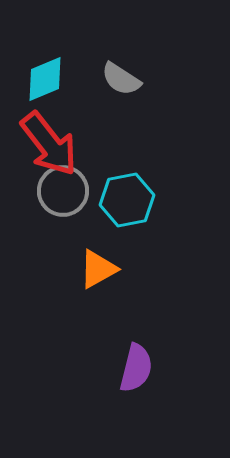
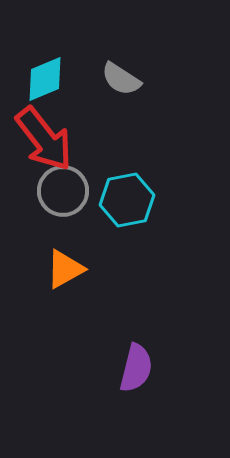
red arrow: moved 5 px left, 5 px up
orange triangle: moved 33 px left
